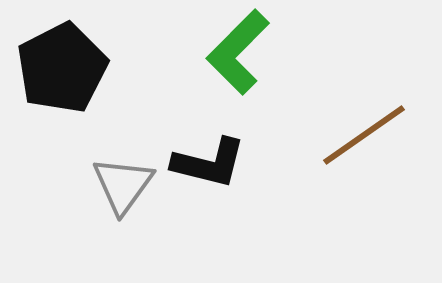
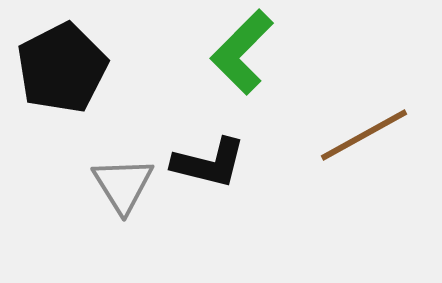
green L-shape: moved 4 px right
brown line: rotated 6 degrees clockwise
gray triangle: rotated 8 degrees counterclockwise
